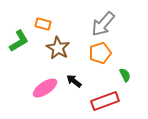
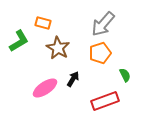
orange rectangle: moved 1 px up
black arrow: moved 1 px left, 2 px up; rotated 84 degrees clockwise
